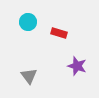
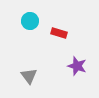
cyan circle: moved 2 px right, 1 px up
